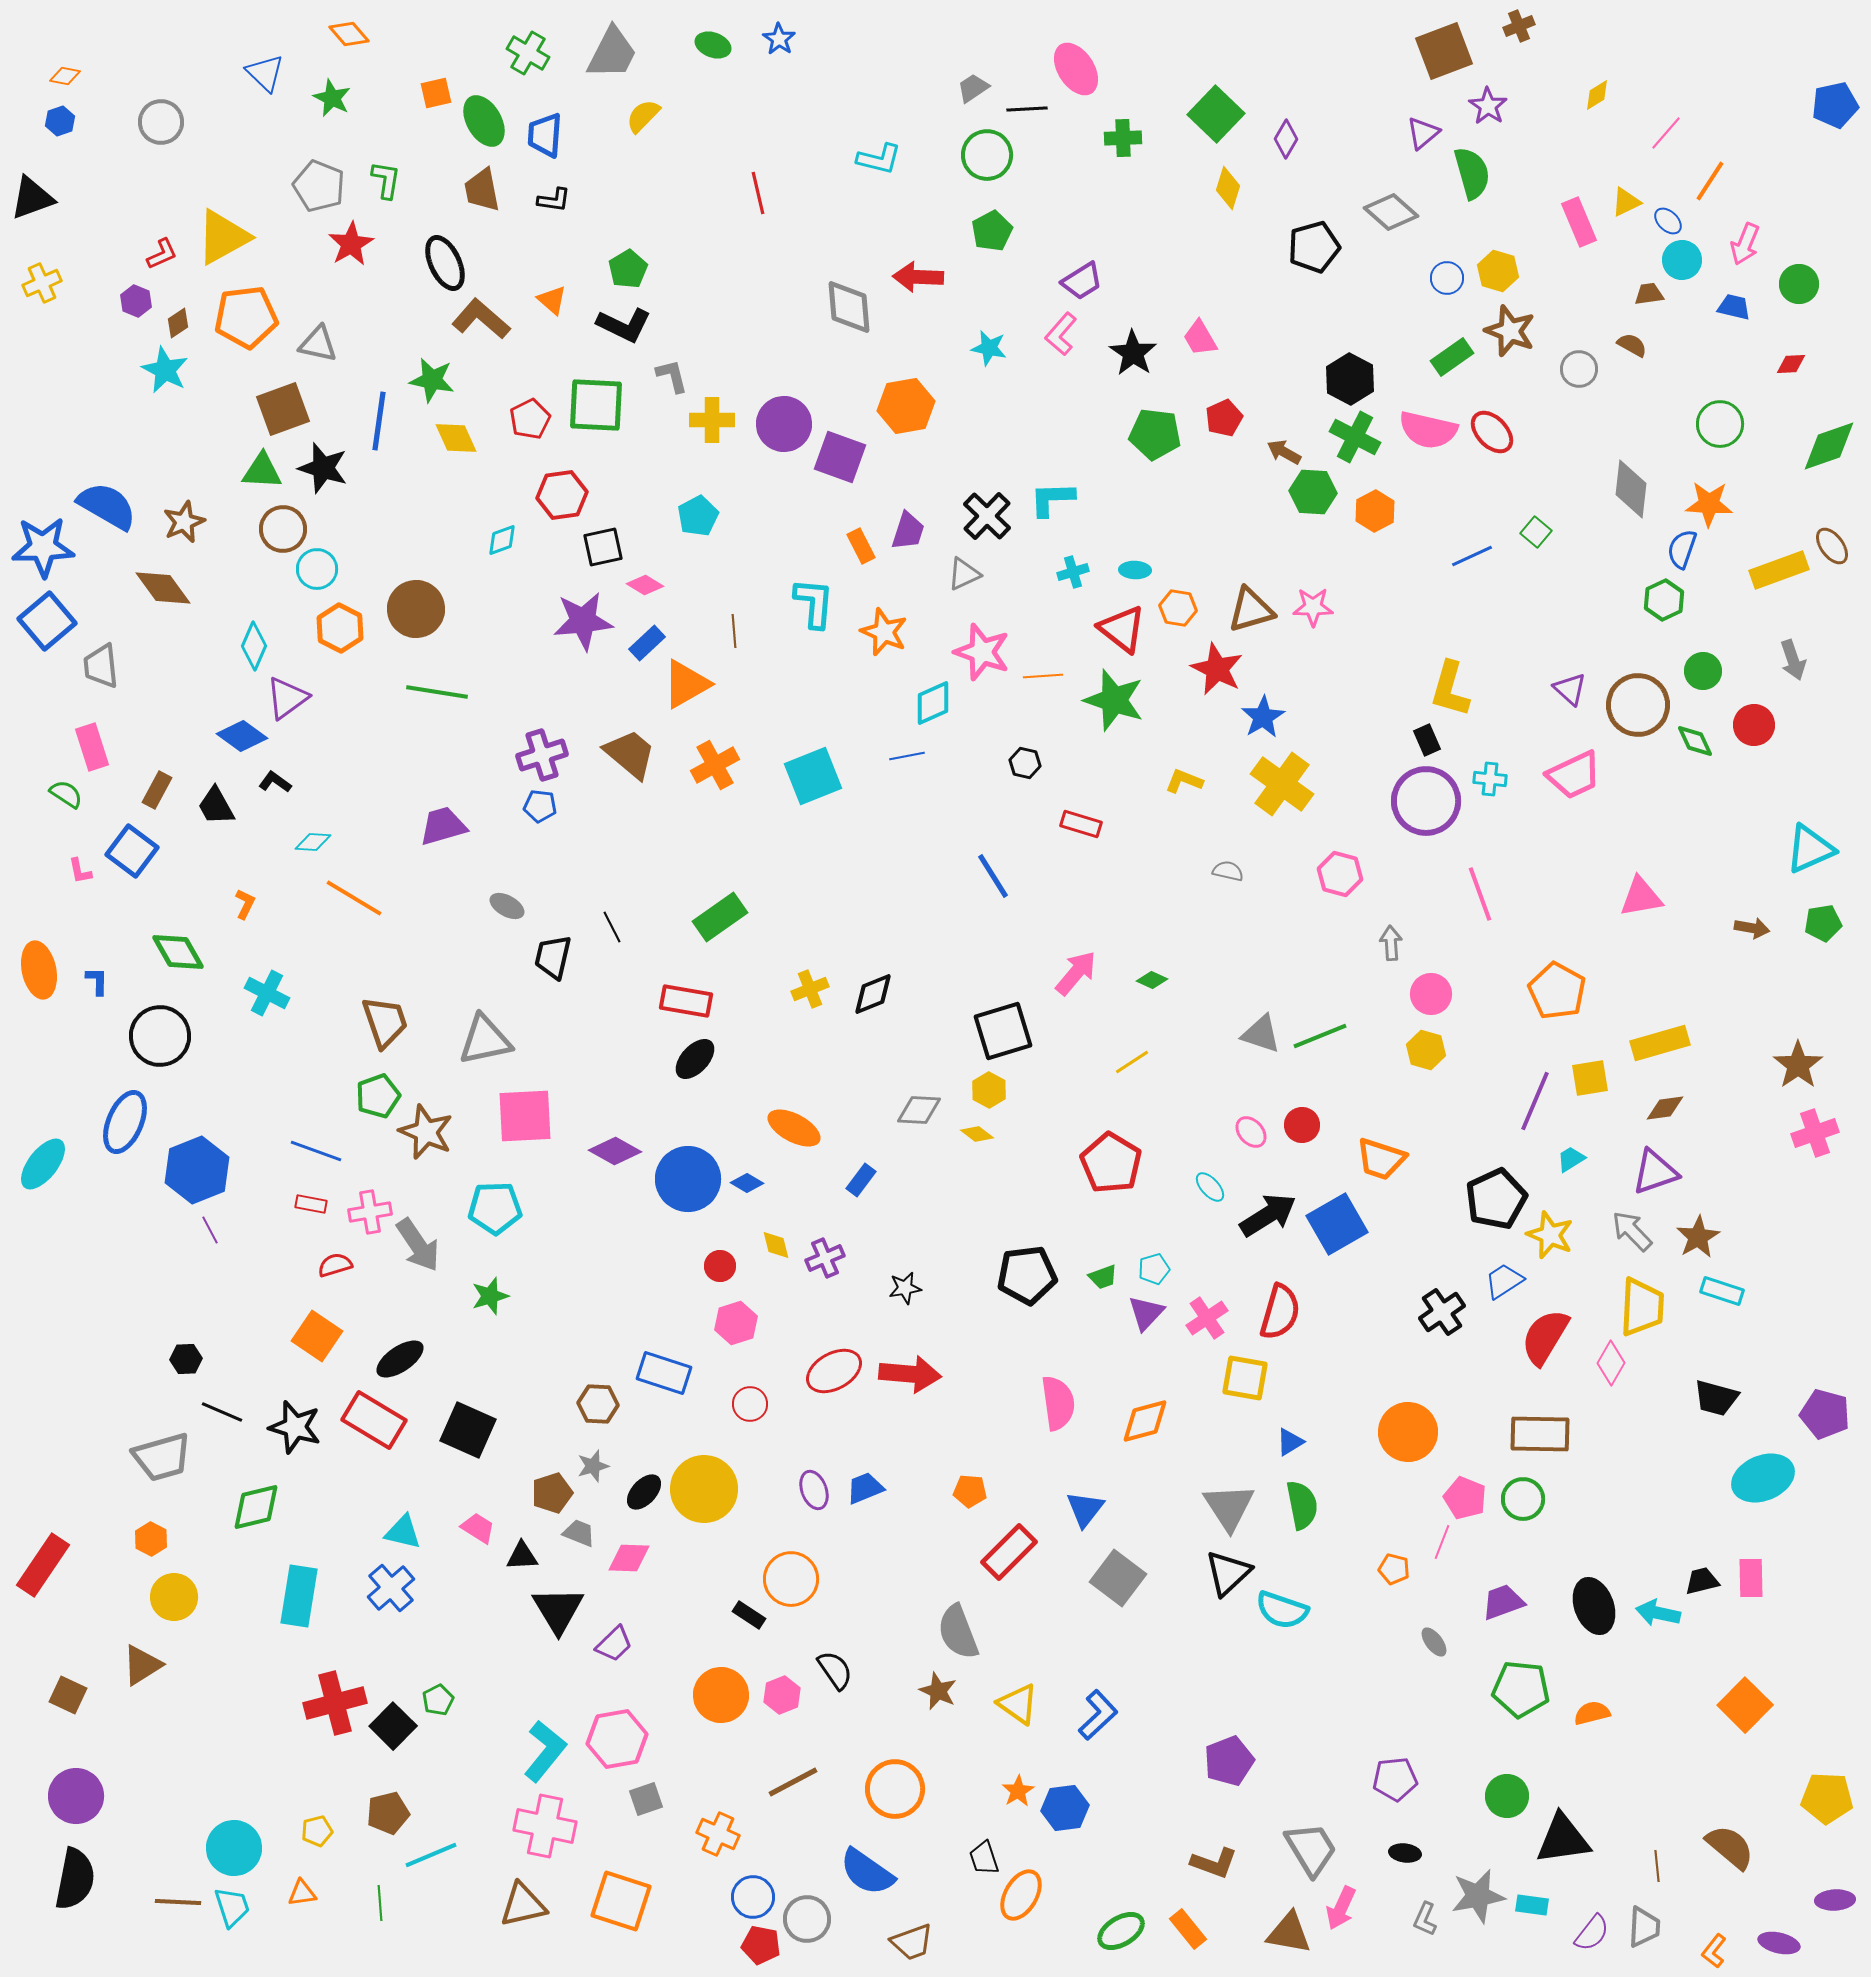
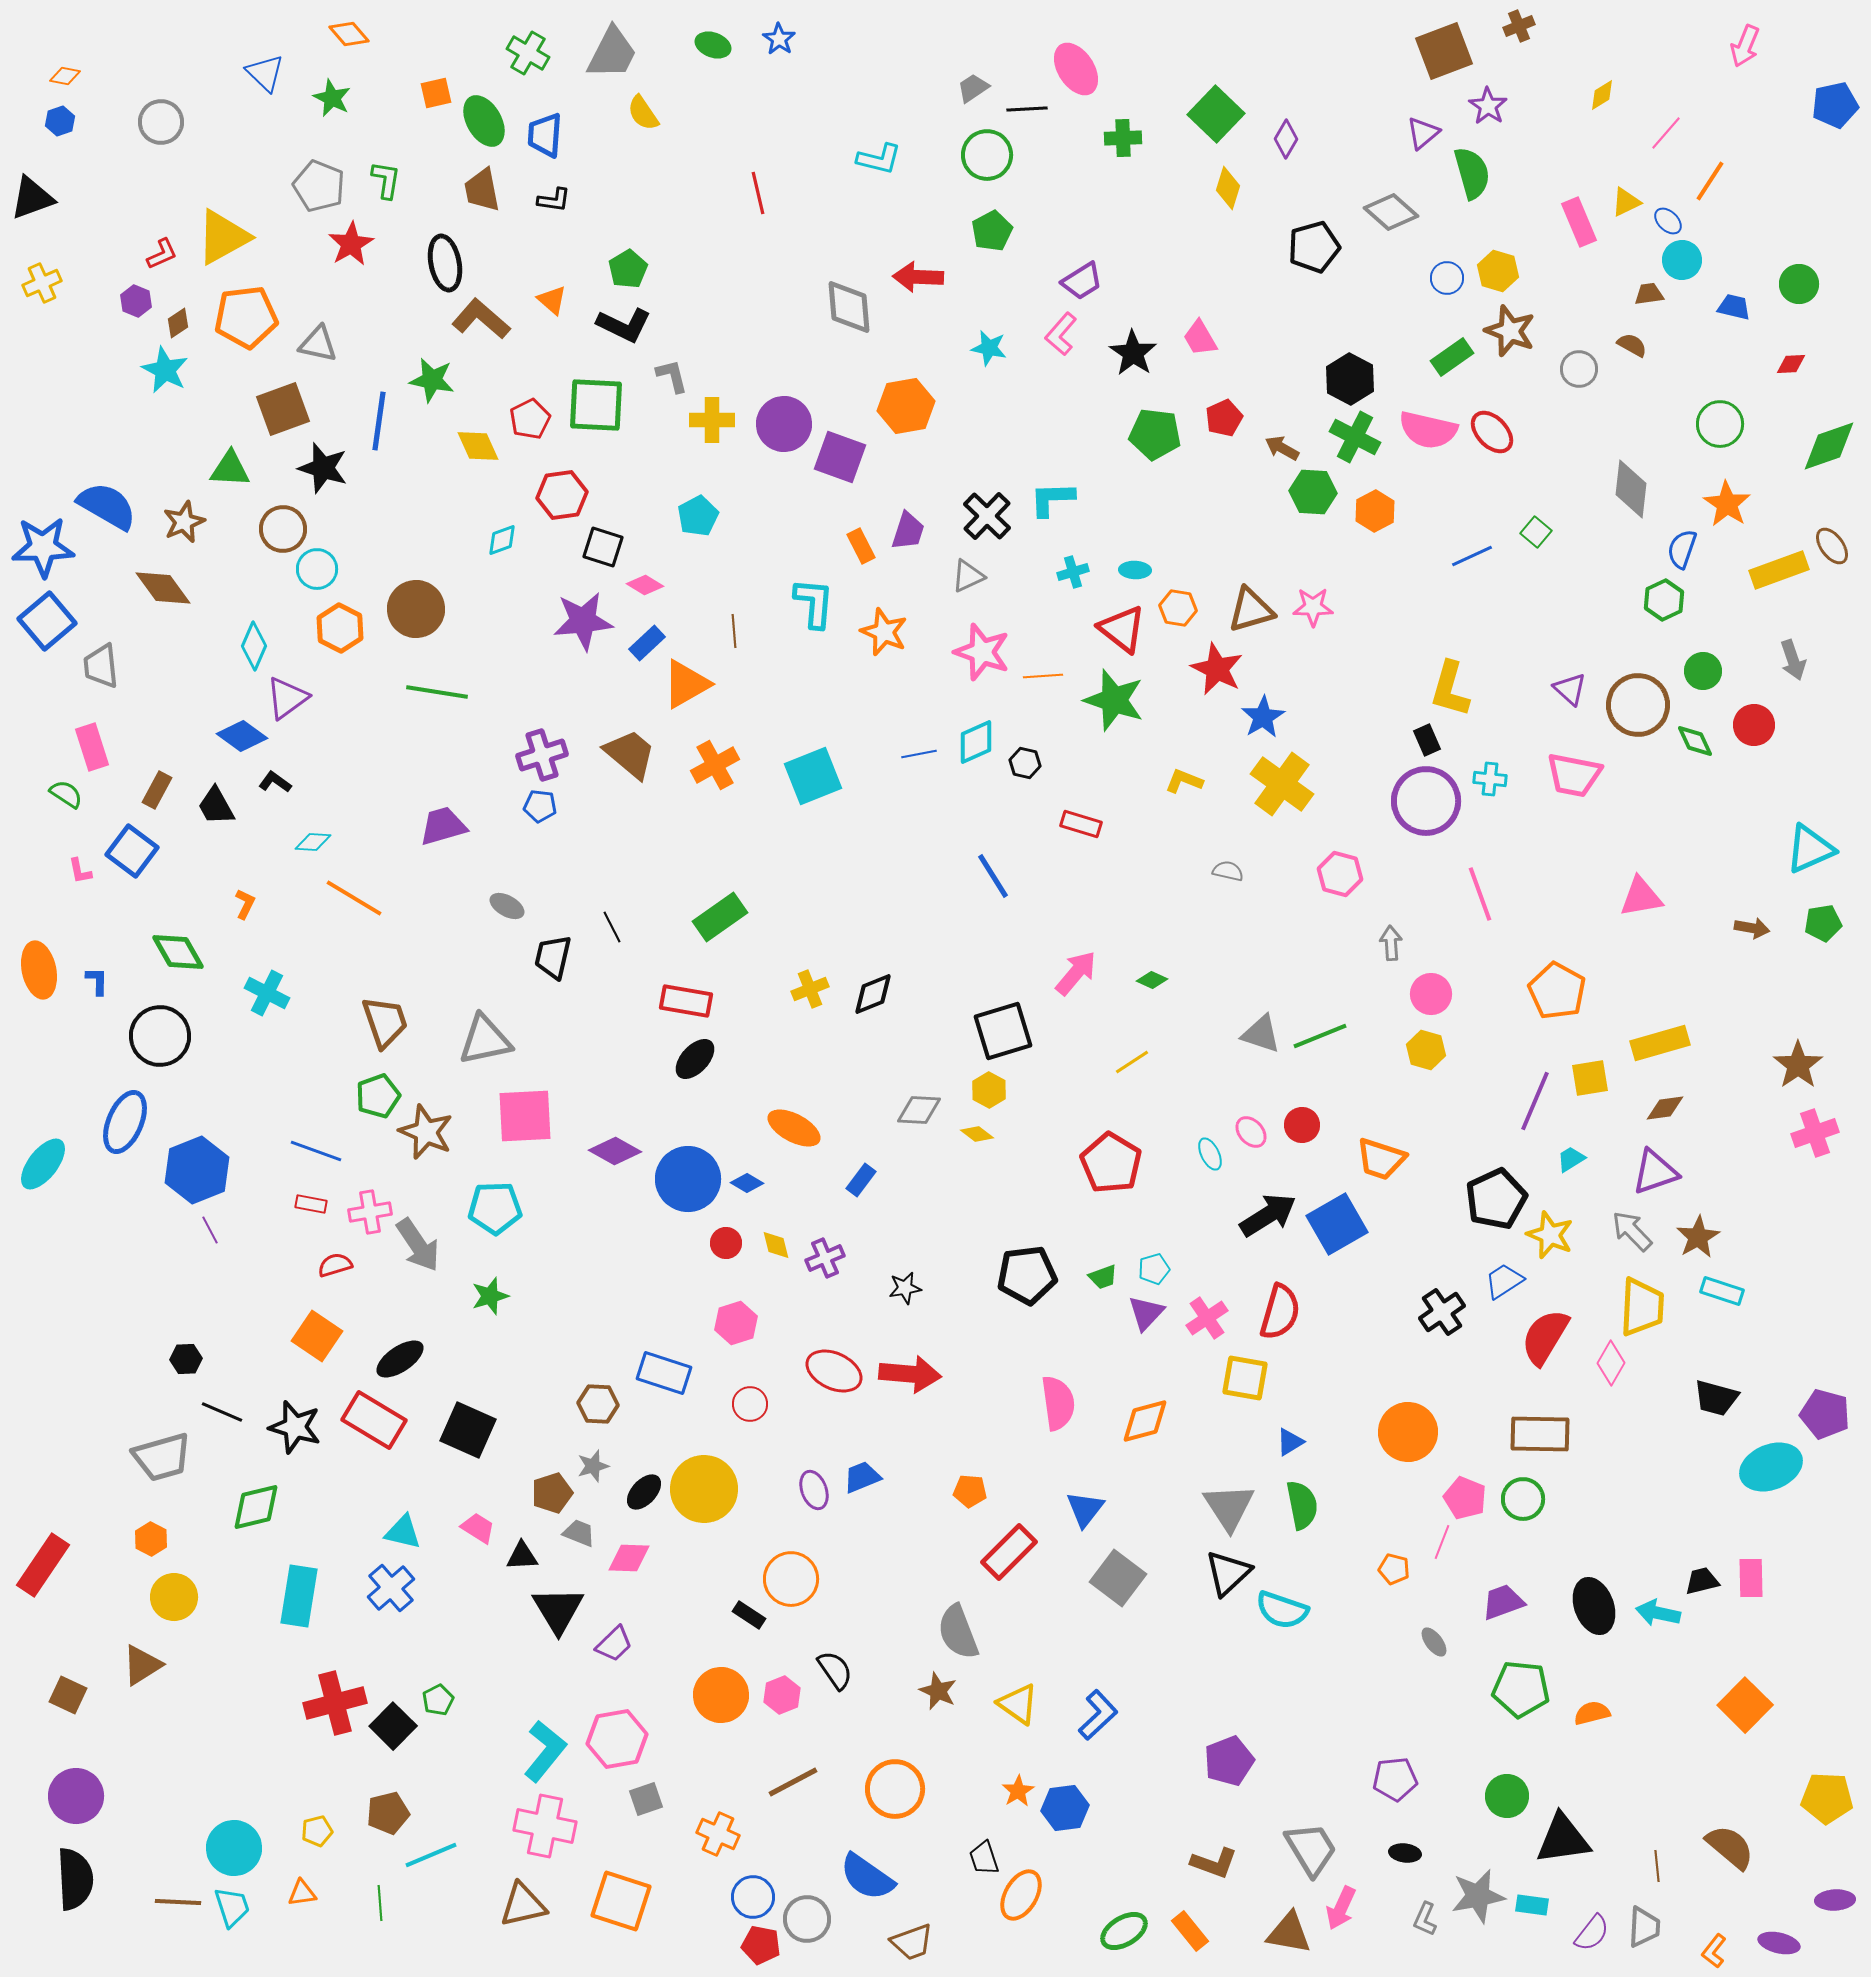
yellow diamond at (1597, 95): moved 5 px right
yellow semicircle at (643, 116): moved 3 px up; rotated 78 degrees counterclockwise
pink arrow at (1745, 244): moved 198 px up
black ellipse at (445, 263): rotated 14 degrees clockwise
yellow diamond at (456, 438): moved 22 px right, 8 px down
brown arrow at (1284, 452): moved 2 px left, 4 px up
green triangle at (262, 471): moved 32 px left, 2 px up
orange star at (1709, 504): moved 18 px right; rotated 30 degrees clockwise
black square at (603, 547): rotated 30 degrees clockwise
gray triangle at (964, 574): moved 4 px right, 2 px down
cyan diamond at (933, 703): moved 43 px right, 39 px down
blue line at (907, 756): moved 12 px right, 2 px up
pink trapezoid at (1574, 775): rotated 36 degrees clockwise
cyan ellipse at (1210, 1187): moved 33 px up; rotated 16 degrees clockwise
red circle at (720, 1266): moved 6 px right, 23 px up
red ellipse at (834, 1371): rotated 54 degrees clockwise
cyan ellipse at (1763, 1478): moved 8 px right, 11 px up
blue trapezoid at (865, 1488): moved 3 px left, 11 px up
blue semicircle at (867, 1872): moved 5 px down
black semicircle at (75, 1879): rotated 14 degrees counterclockwise
orange rectangle at (1188, 1929): moved 2 px right, 2 px down
green ellipse at (1121, 1931): moved 3 px right
